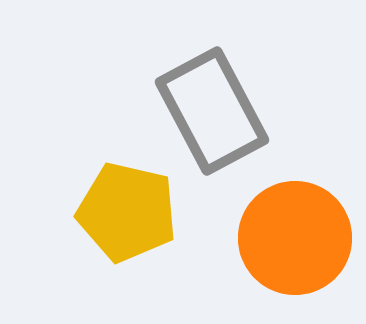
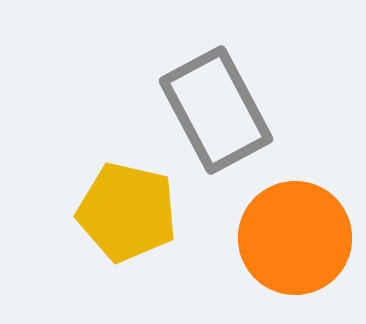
gray rectangle: moved 4 px right, 1 px up
